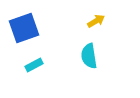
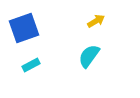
cyan semicircle: rotated 45 degrees clockwise
cyan rectangle: moved 3 px left
